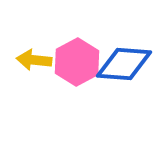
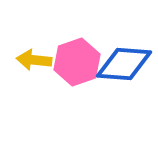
pink hexagon: rotated 9 degrees clockwise
